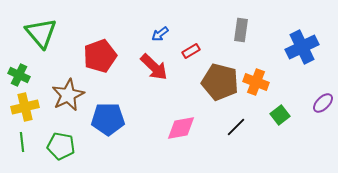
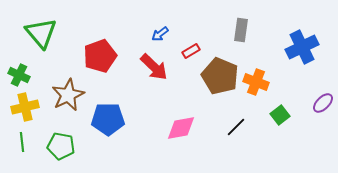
brown pentagon: moved 6 px up; rotated 9 degrees clockwise
